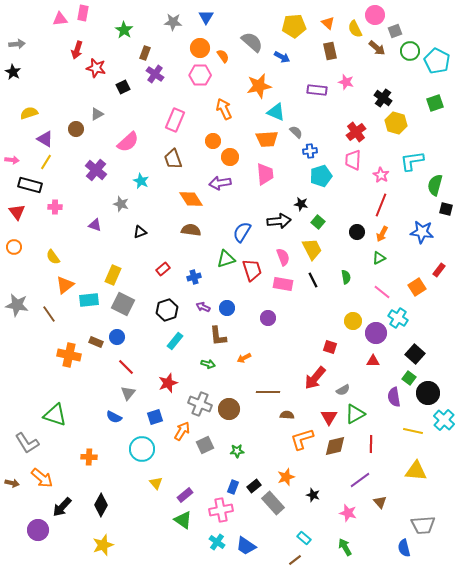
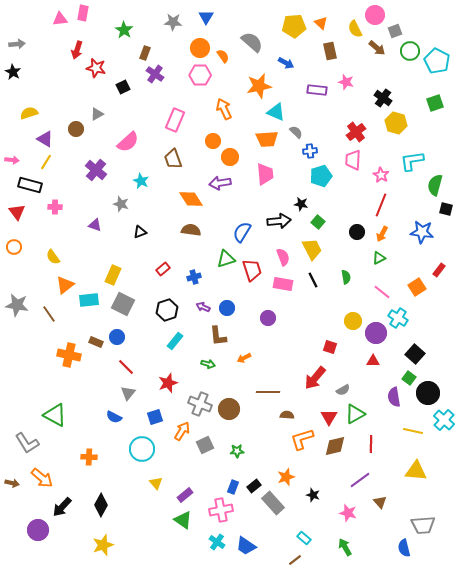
orange triangle at (328, 23): moved 7 px left
blue arrow at (282, 57): moved 4 px right, 6 px down
green triangle at (55, 415): rotated 10 degrees clockwise
